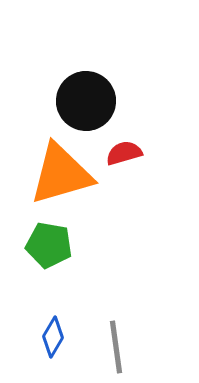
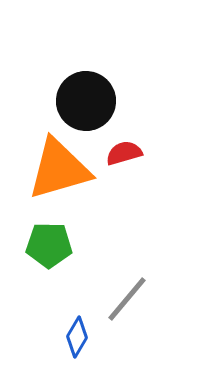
orange triangle: moved 2 px left, 5 px up
green pentagon: rotated 9 degrees counterclockwise
blue diamond: moved 24 px right
gray line: moved 11 px right, 48 px up; rotated 48 degrees clockwise
